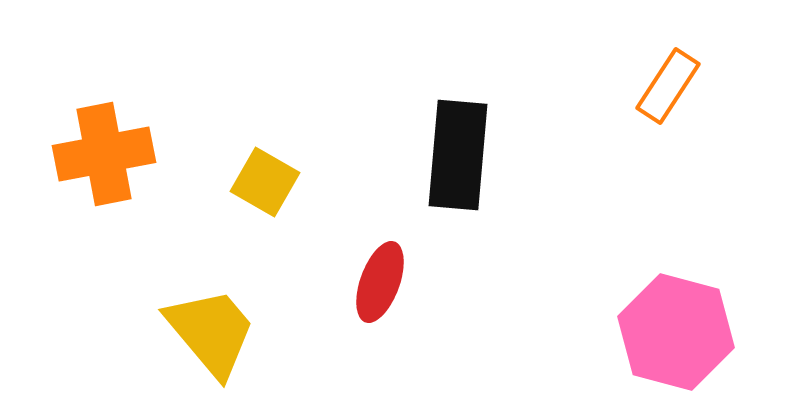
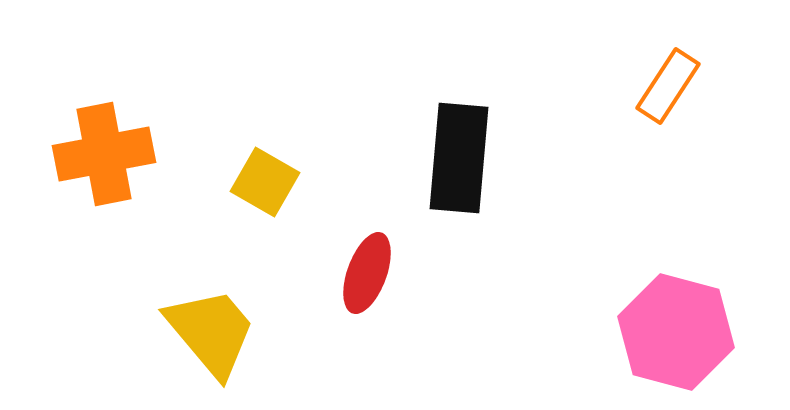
black rectangle: moved 1 px right, 3 px down
red ellipse: moved 13 px left, 9 px up
